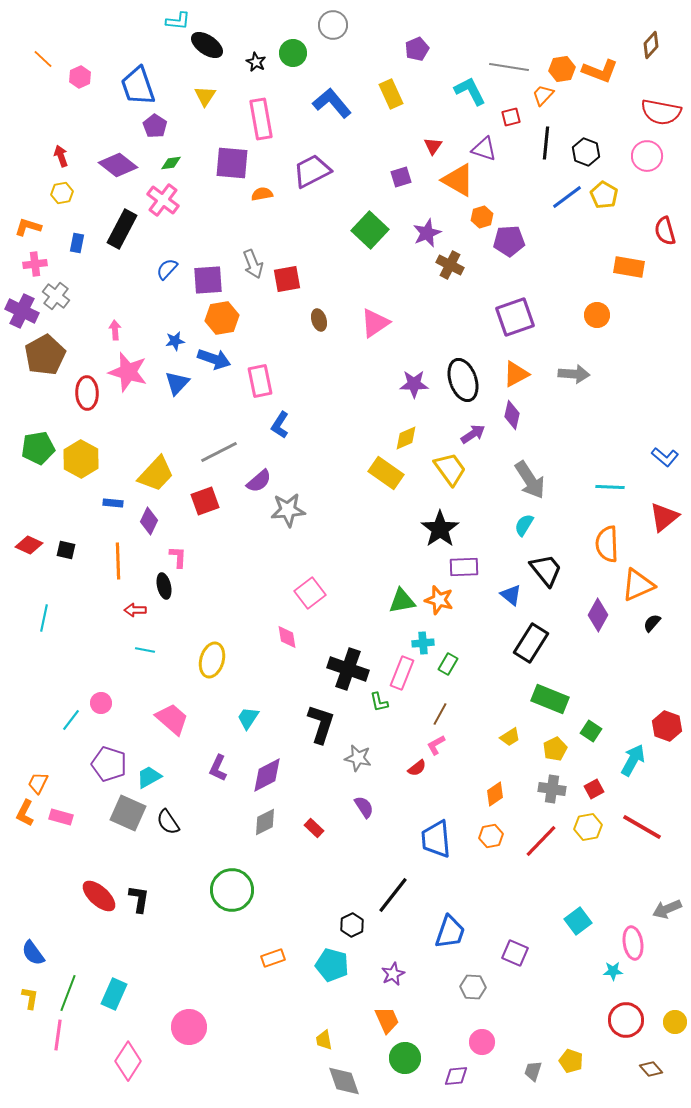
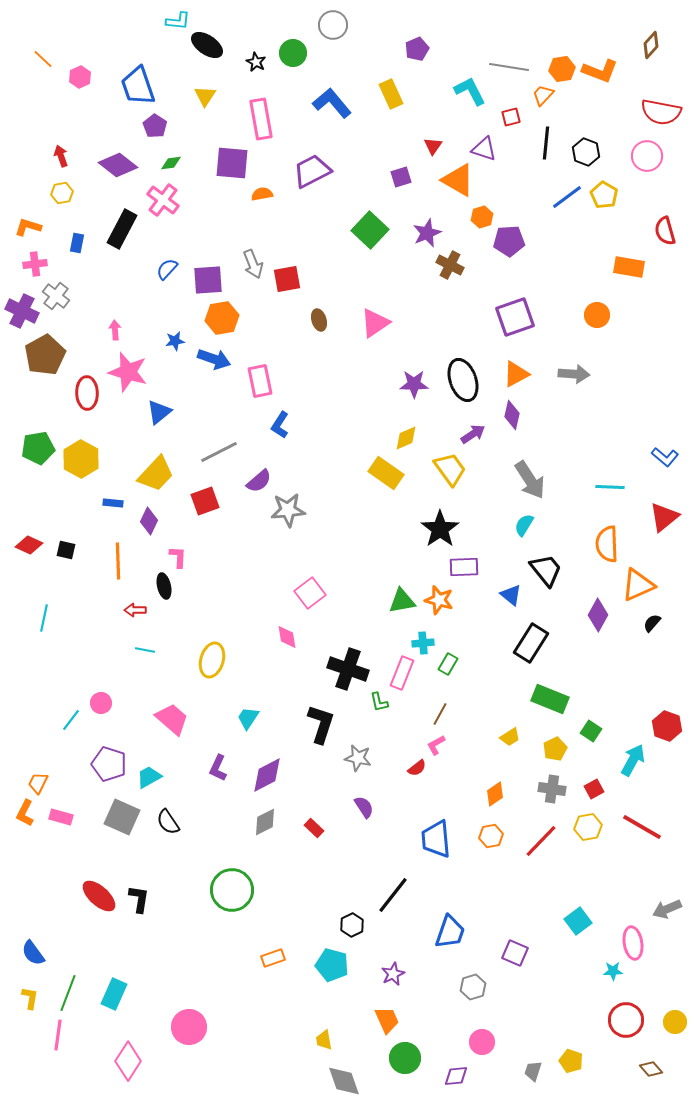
blue triangle at (177, 383): moved 18 px left, 29 px down; rotated 8 degrees clockwise
gray square at (128, 813): moved 6 px left, 4 px down
gray hexagon at (473, 987): rotated 20 degrees counterclockwise
